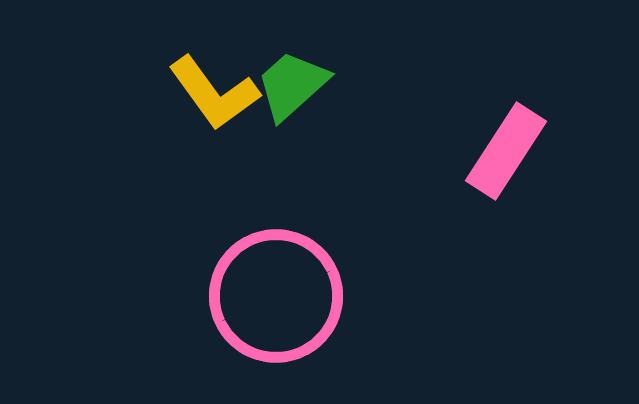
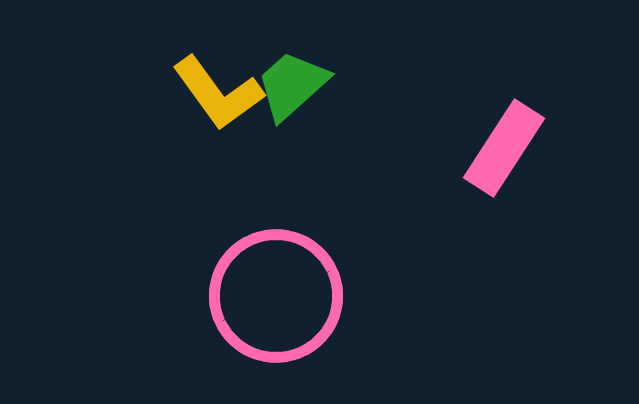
yellow L-shape: moved 4 px right
pink rectangle: moved 2 px left, 3 px up
